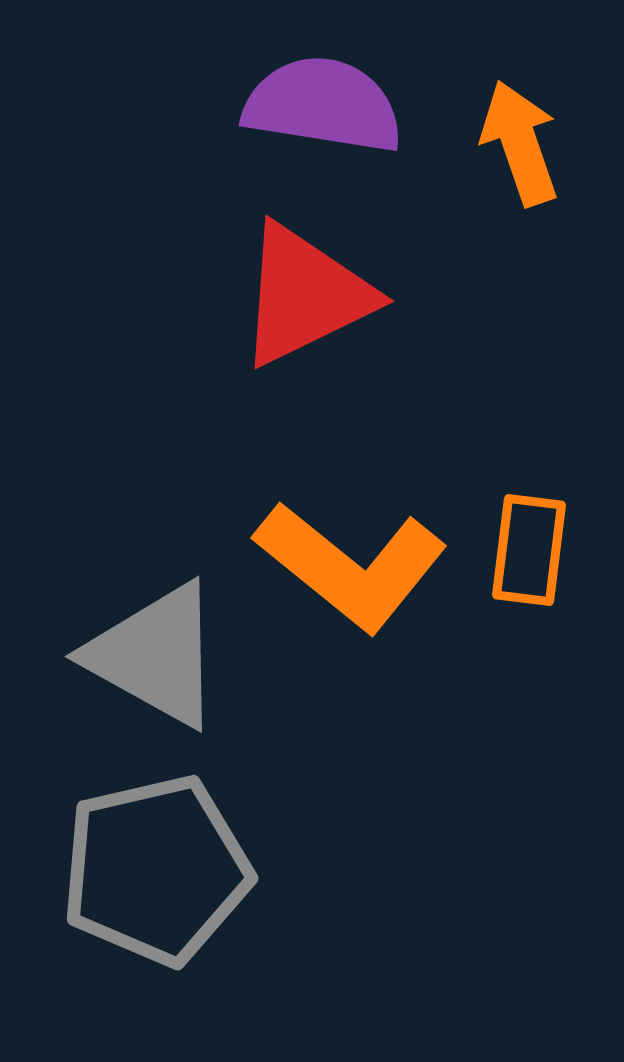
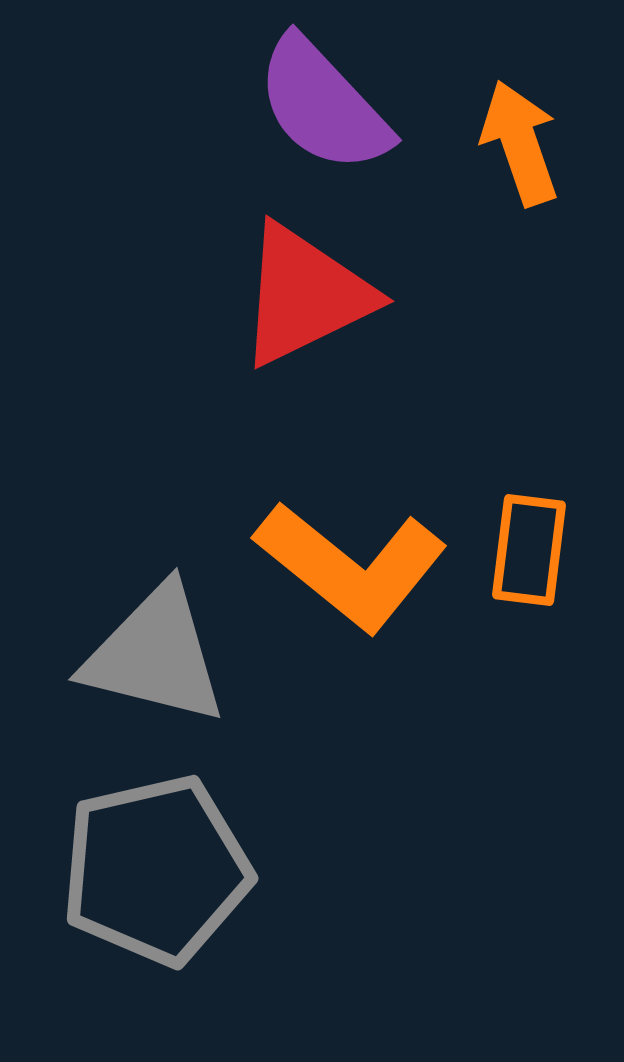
purple semicircle: rotated 142 degrees counterclockwise
gray triangle: rotated 15 degrees counterclockwise
